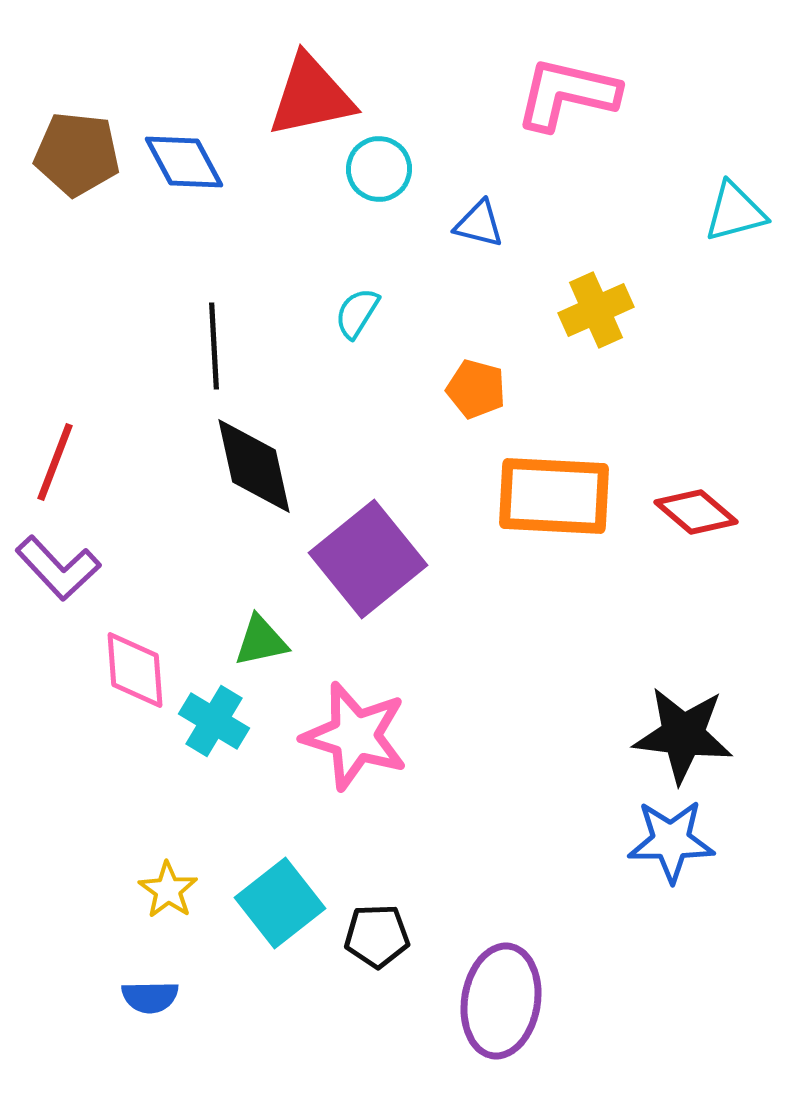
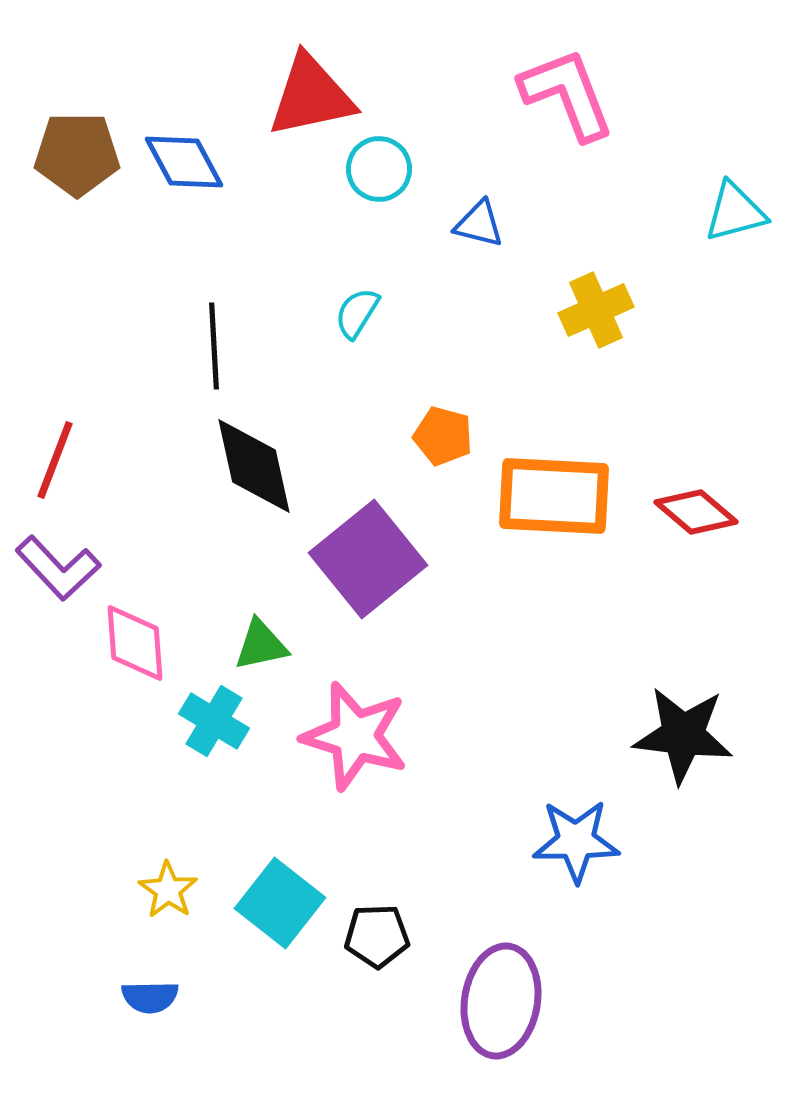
pink L-shape: rotated 56 degrees clockwise
brown pentagon: rotated 6 degrees counterclockwise
orange pentagon: moved 33 px left, 47 px down
red line: moved 2 px up
green triangle: moved 4 px down
pink diamond: moved 27 px up
blue star: moved 95 px left
cyan square: rotated 14 degrees counterclockwise
